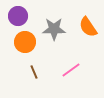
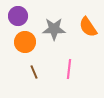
pink line: moved 2 px left, 1 px up; rotated 48 degrees counterclockwise
